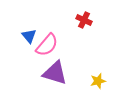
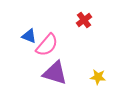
red cross: rotated 28 degrees clockwise
blue triangle: rotated 28 degrees counterclockwise
yellow star: moved 4 px up; rotated 21 degrees clockwise
